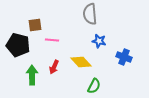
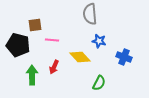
yellow diamond: moved 1 px left, 5 px up
green semicircle: moved 5 px right, 3 px up
